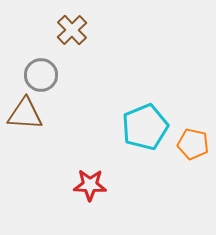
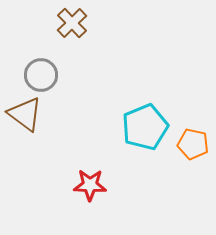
brown cross: moved 7 px up
brown triangle: rotated 33 degrees clockwise
